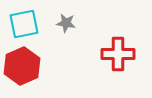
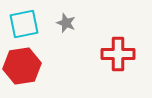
gray star: rotated 12 degrees clockwise
red hexagon: rotated 15 degrees clockwise
